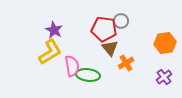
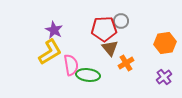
red pentagon: rotated 10 degrees counterclockwise
pink semicircle: moved 1 px left, 1 px up
